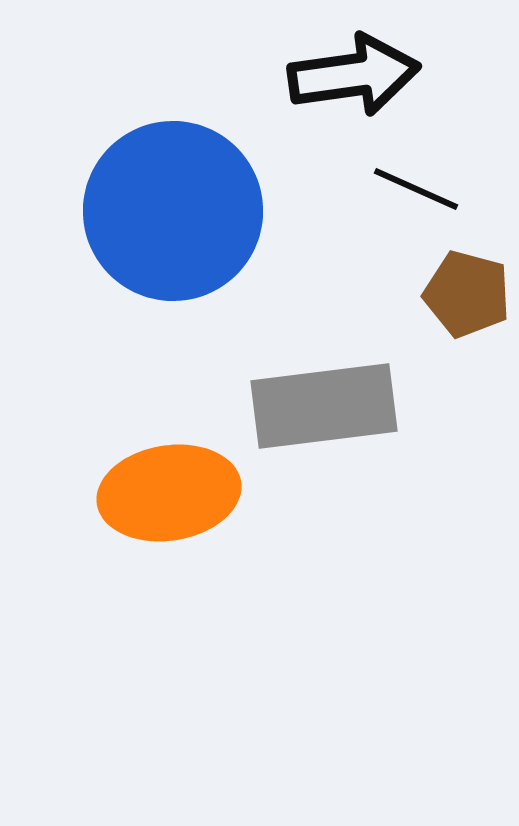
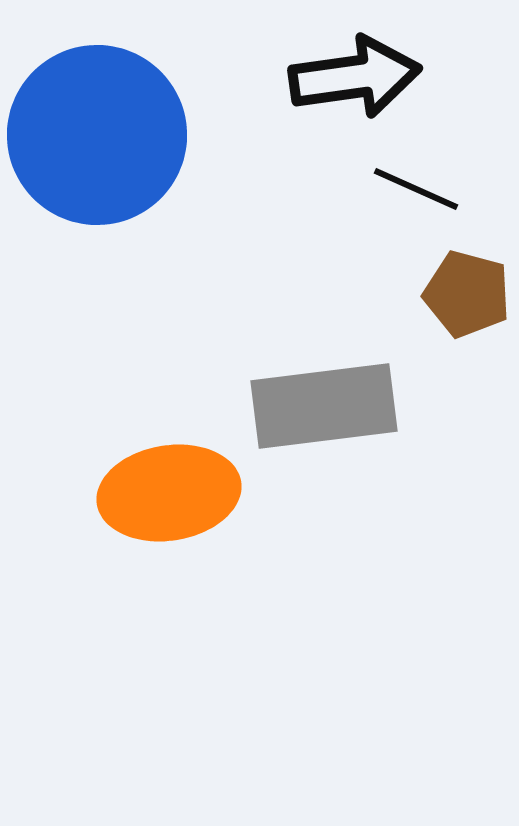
black arrow: moved 1 px right, 2 px down
blue circle: moved 76 px left, 76 px up
